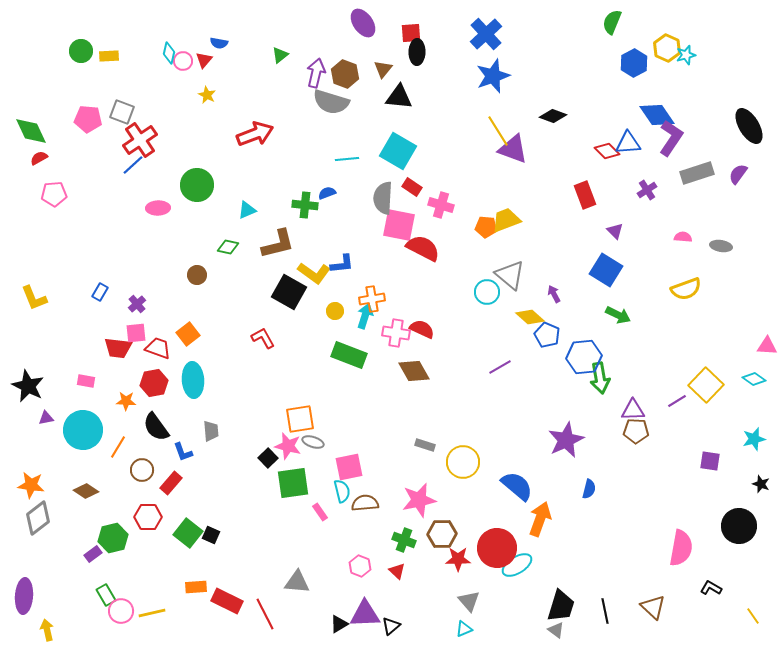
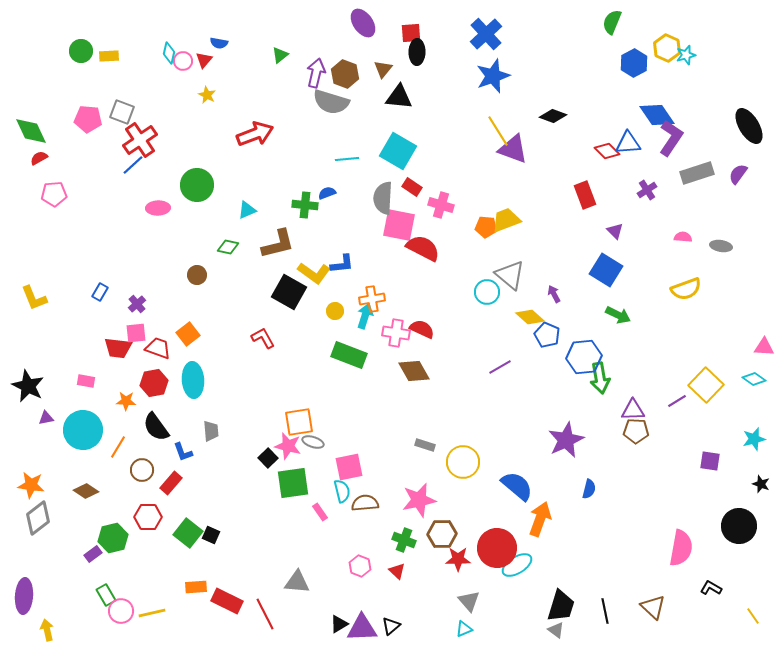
pink triangle at (767, 346): moved 3 px left, 1 px down
orange square at (300, 419): moved 1 px left, 3 px down
purple triangle at (365, 614): moved 3 px left, 14 px down
